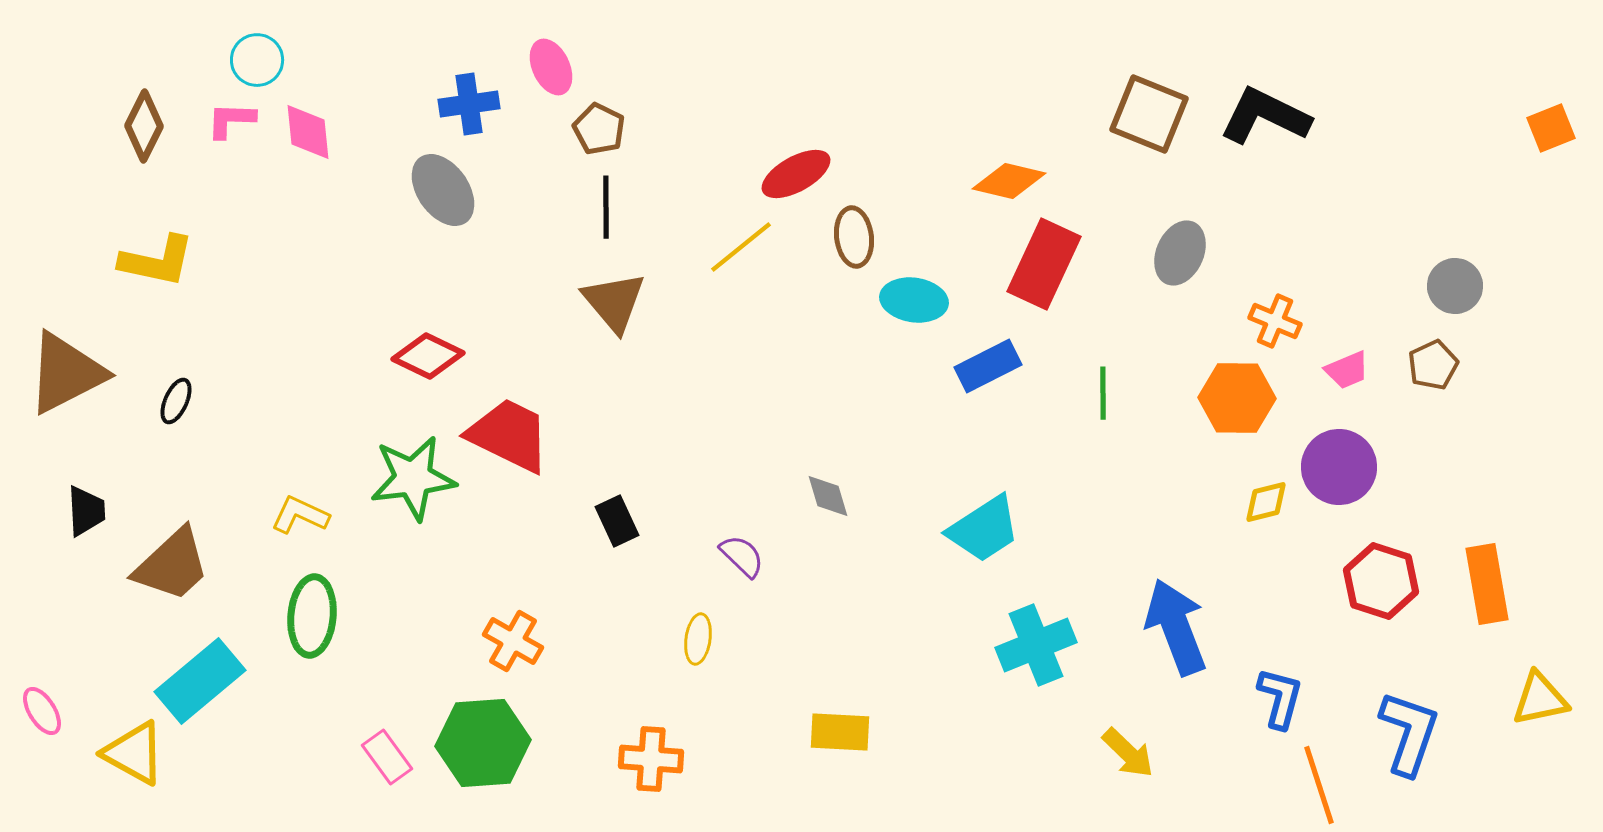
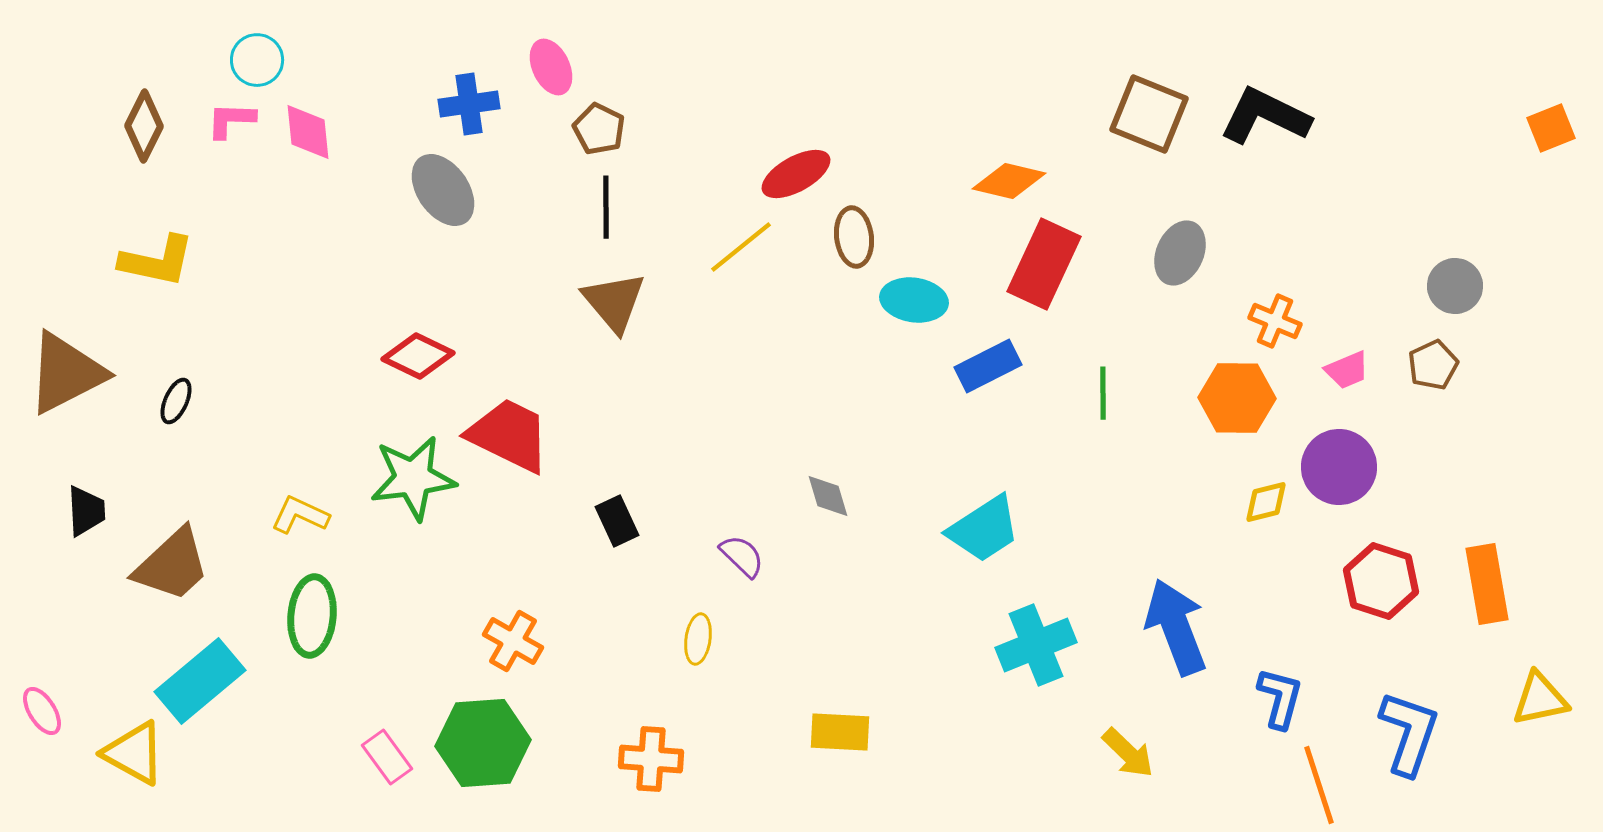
red diamond at (428, 356): moved 10 px left
